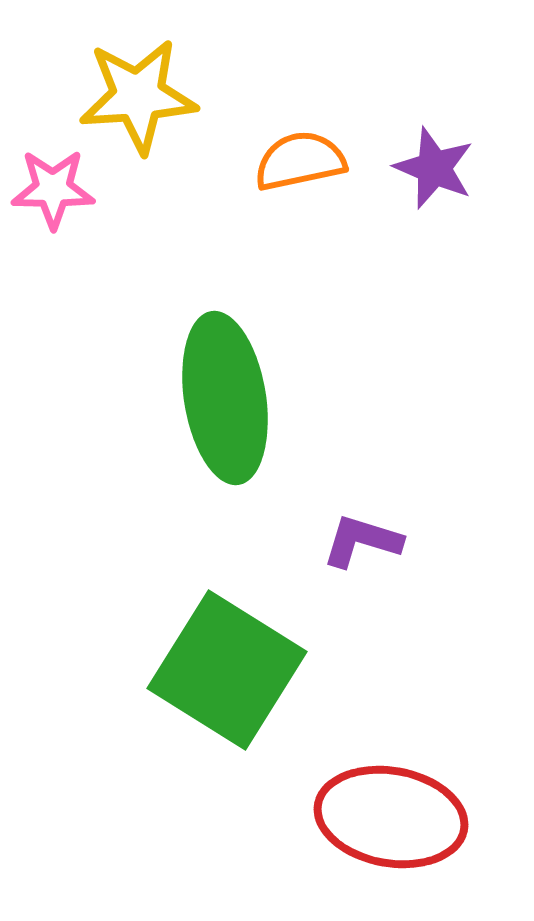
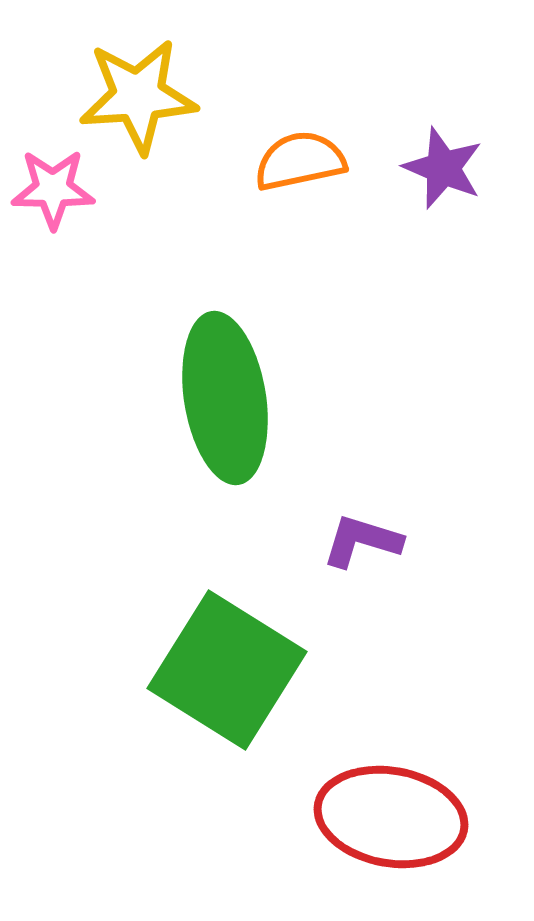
purple star: moved 9 px right
